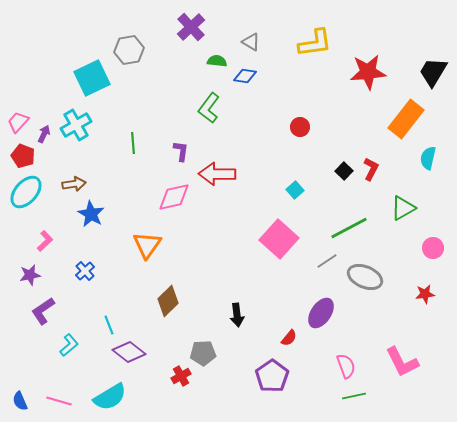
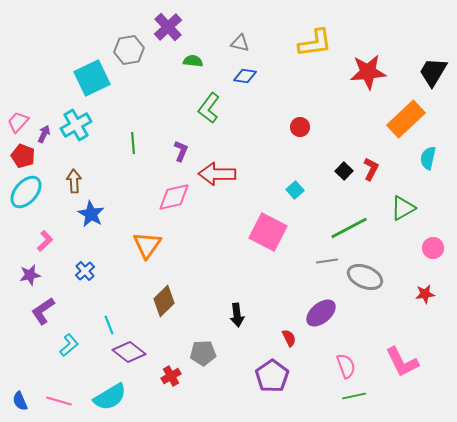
purple cross at (191, 27): moved 23 px left
gray triangle at (251, 42): moved 11 px left, 1 px down; rotated 18 degrees counterclockwise
green semicircle at (217, 61): moved 24 px left
orange rectangle at (406, 119): rotated 9 degrees clockwise
purple L-shape at (181, 151): rotated 15 degrees clockwise
brown arrow at (74, 184): moved 3 px up; rotated 85 degrees counterclockwise
pink square at (279, 239): moved 11 px left, 7 px up; rotated 15 degrees counterclockwise
gray line at (327, 261): rotated 25 degrees clockwise
brown diamond at (168, 301): moved 4 px left
purple ellipse at (321, 313): rotated 16 degrees clockwise
red semicircle at (289, 338): rotated 66 degrees counterclockwise
red cross at (181, 376): moved 10 px left
